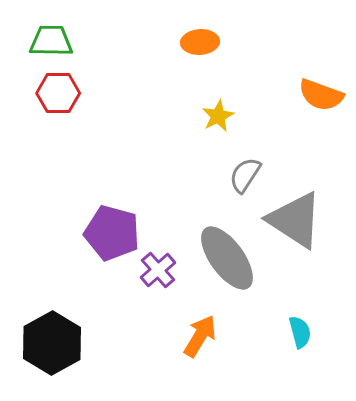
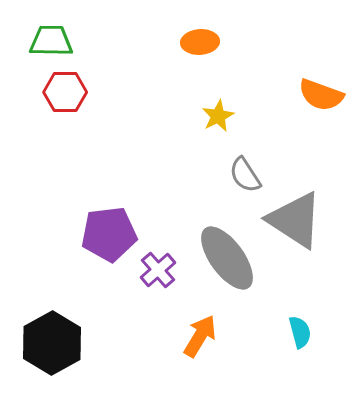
red hexagon: moved 7 px right, 1 px up
gray semicircle: rotated 66 degrees counterclockwise
purple pentagon: moved 3 px left, 1 px down; rotated 22 degrees counterclockwise
